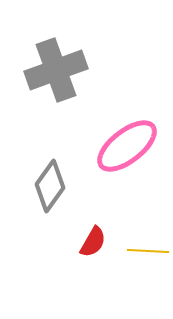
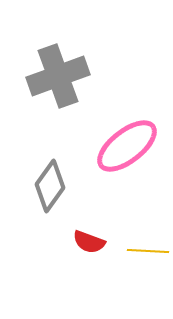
gray cross: moved 2 px right, 6 px down
red semicircle: moved 4 px left; rotated 80 degrees clockwise
